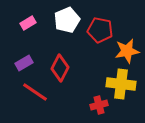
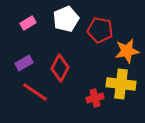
white pentagon: moved 1 px left, 1 px up
red cross: moved 4 px left, 7 px up
